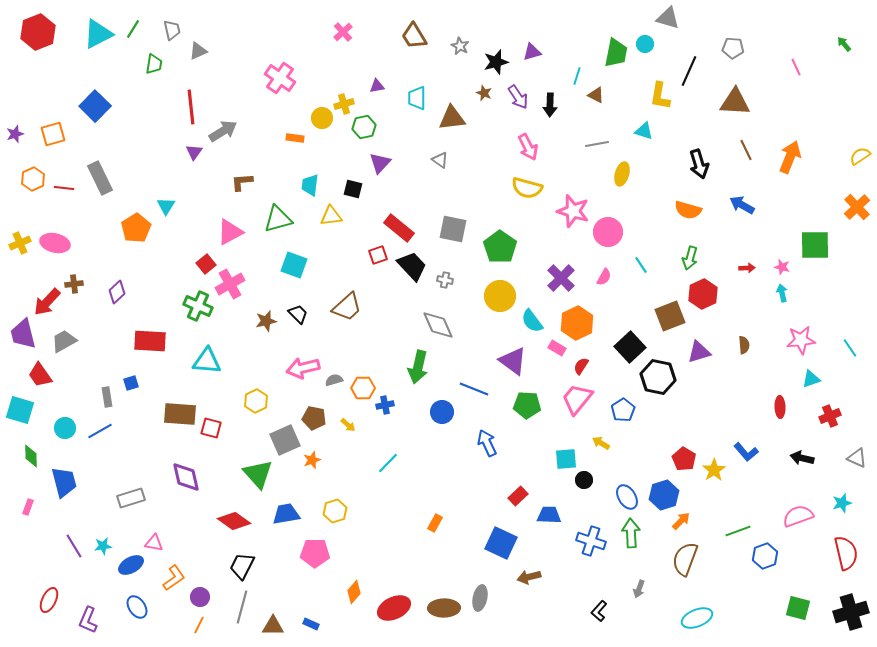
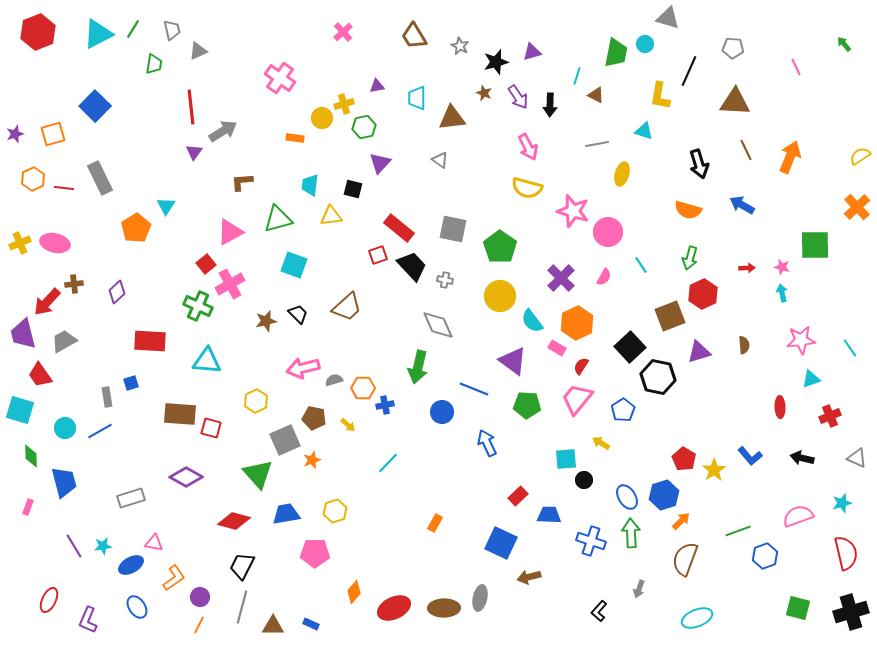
blue L-shape at (746, 452): moved 4 px right, 4 px down
purple diamond at (186, 477): rotated 48 degrees counterclockwise
red diamond at (234, 521): rotated 20 degrees counterclockwise
